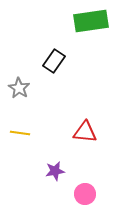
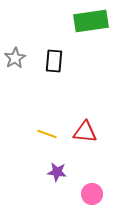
black rectangle: rotated 30 degrees counterclockwise
gray star: moved 4 px left, 30 px up; rotated 10 degrees clockwise
yellow line: moved 27 px right, 1 px down; rotated 12 degrees clockwise
purple star: moved 2 px right, 1 px down; rotated 18 degrees clockwise
pink circle: moved 7 px right
